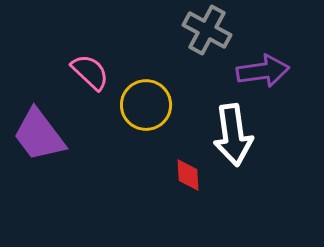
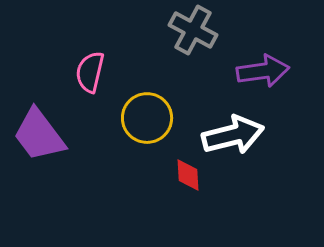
gray cross: moved 14 px left
pink semicircle: rotated 120 degrees counterclockwise
yellow circle: moved 1 px right, 13 px down
white arrow: rotated 96 degrees counterclockwise
